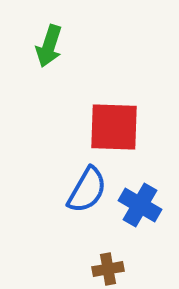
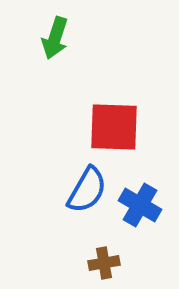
green arrow: moved 6 px right, 8 px up
brown cross: moved 4 px left, 6 px up
